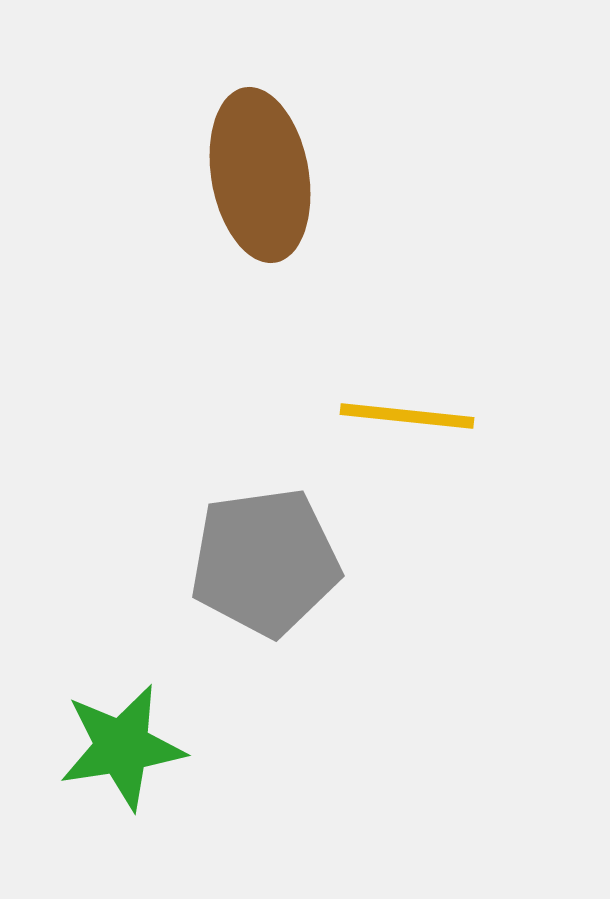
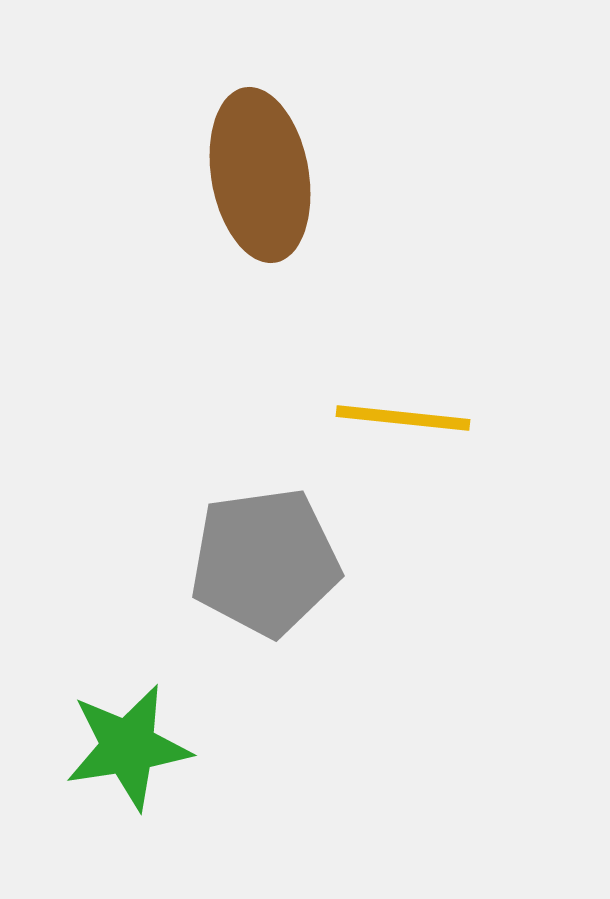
yellow line: moved 4 px left, 2 px down
green star: moved 6 px right
